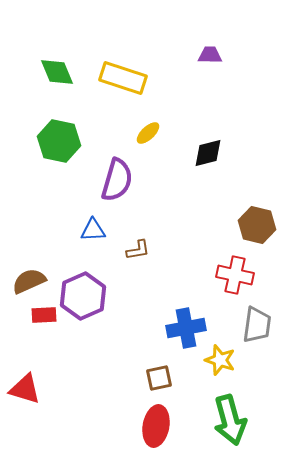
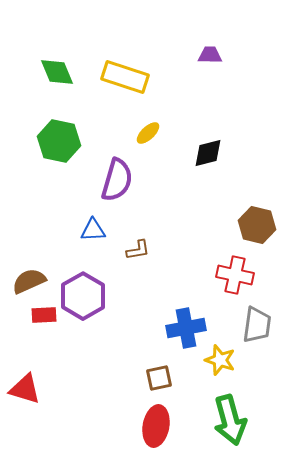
yellow rectangle: moved 2 px right, 1 px up
purple hexagon: rotated 6 degrees counterclockwise
